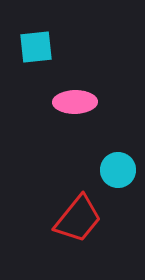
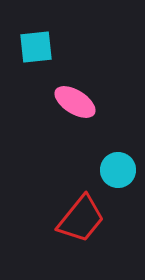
pink ellipse: rotated 33 degrees clockwise
red trapezoid: moved 3 px right
